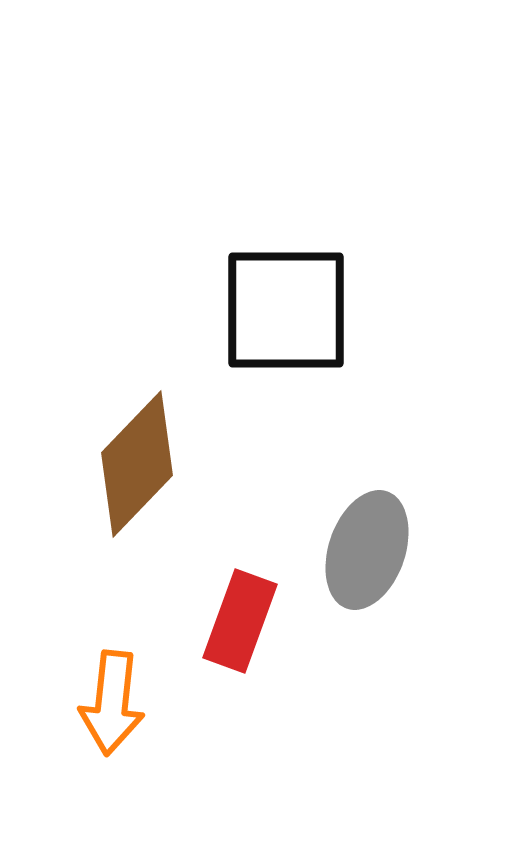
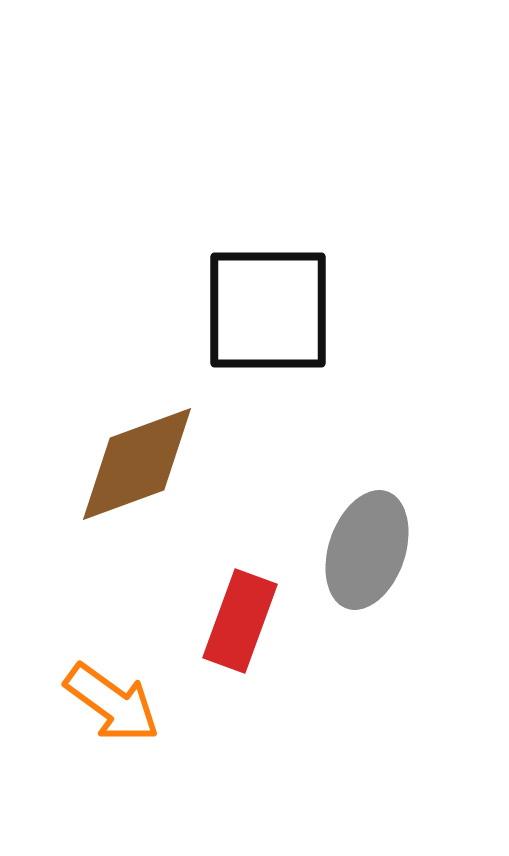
black square: moved 18 px left
brown diamond: rotated 26 degrees clockwise
orange arrow: rotated 60 degrees counterclockwise
